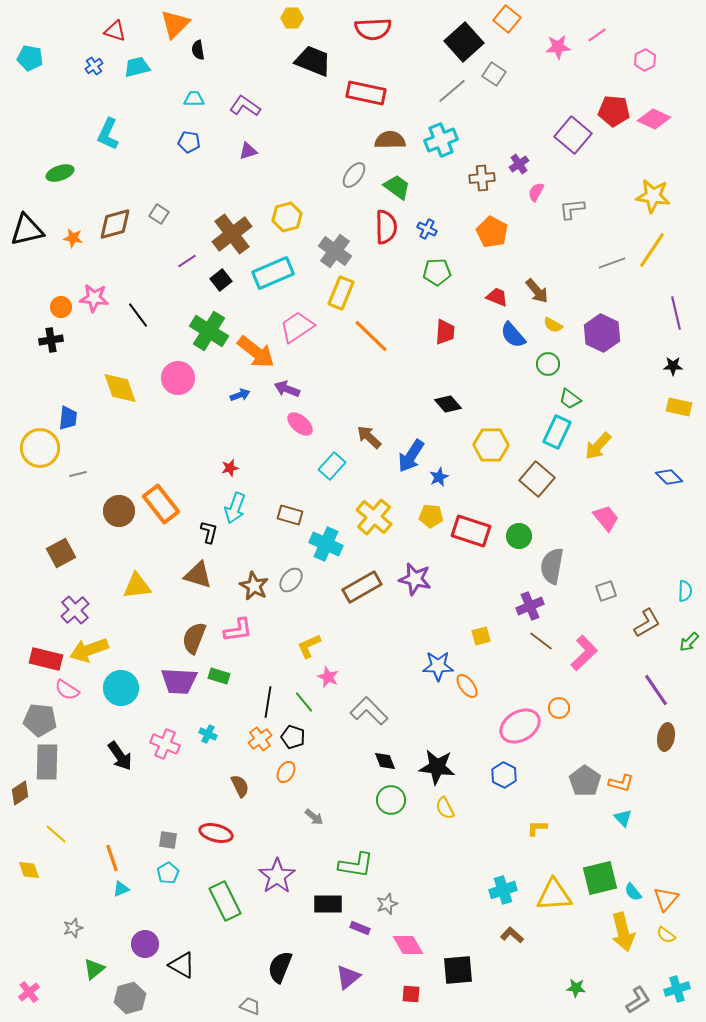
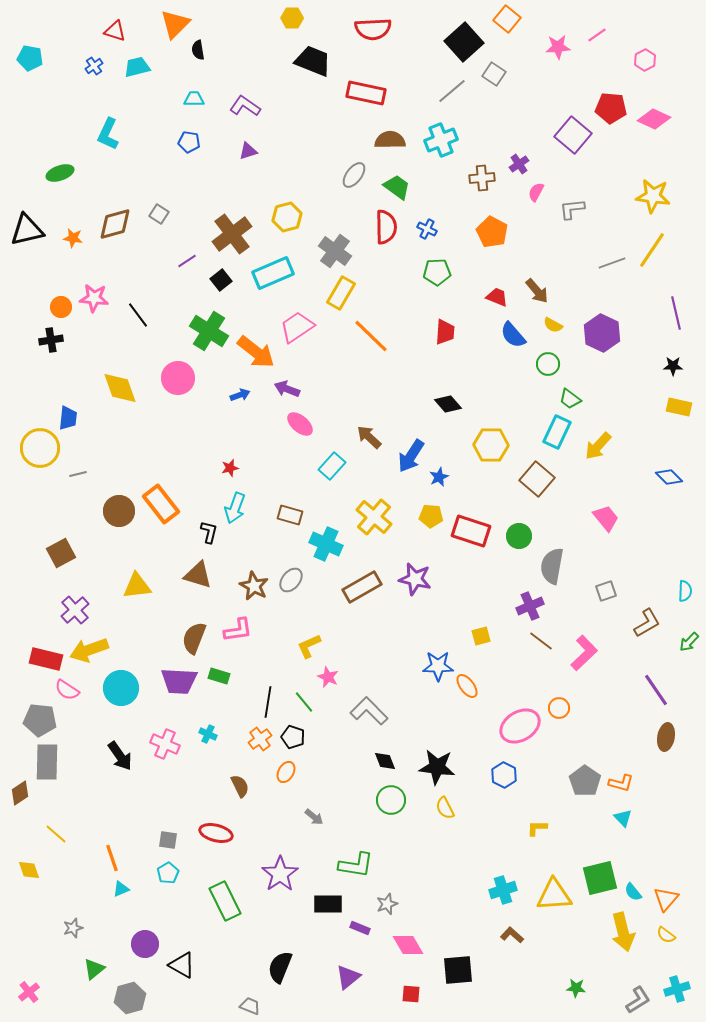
red pentagon at (614, 111): moved 3 px left, 3 px up
yellow rectangle at (341, 293): rotated 8 degrees clockwise
purple star at (277, 876): moved 3 px right, 2 px up
